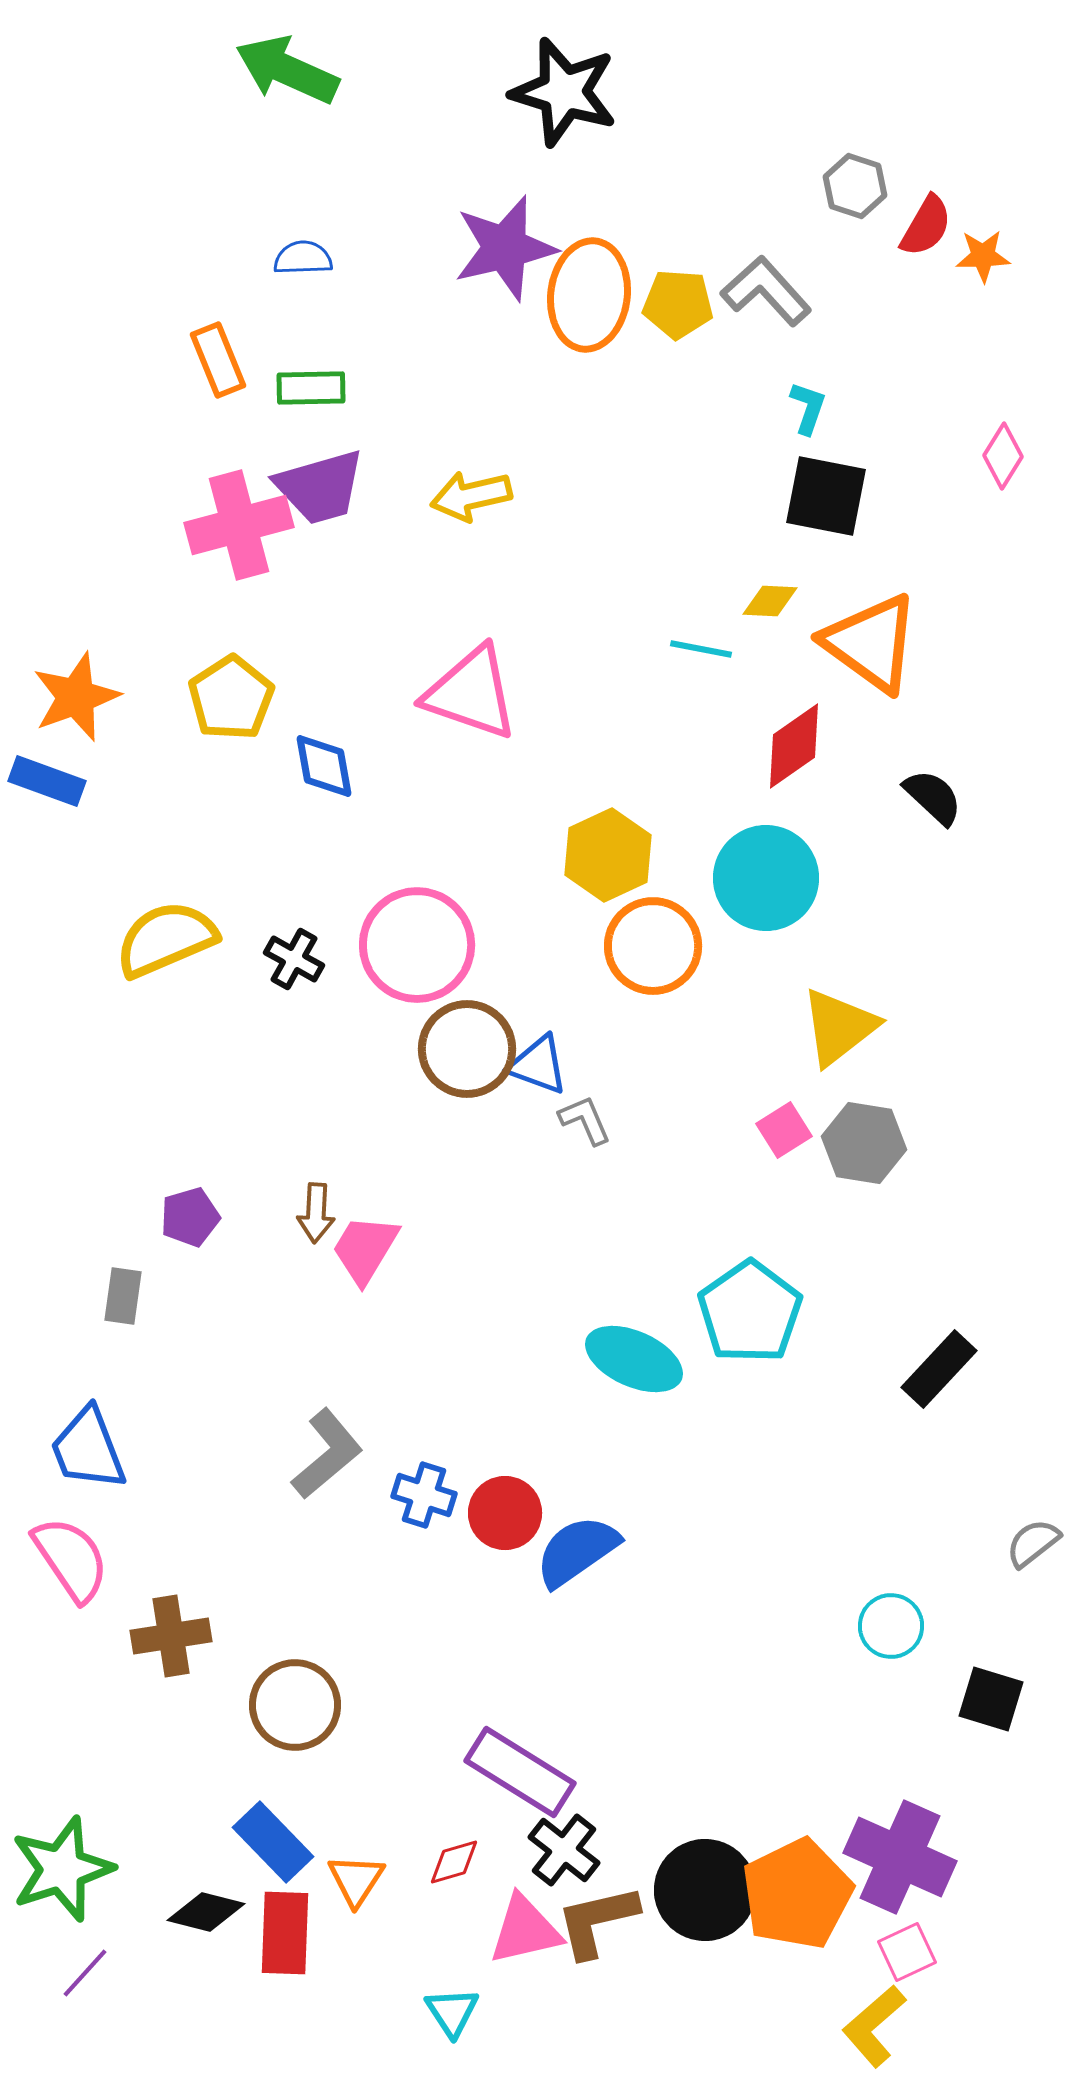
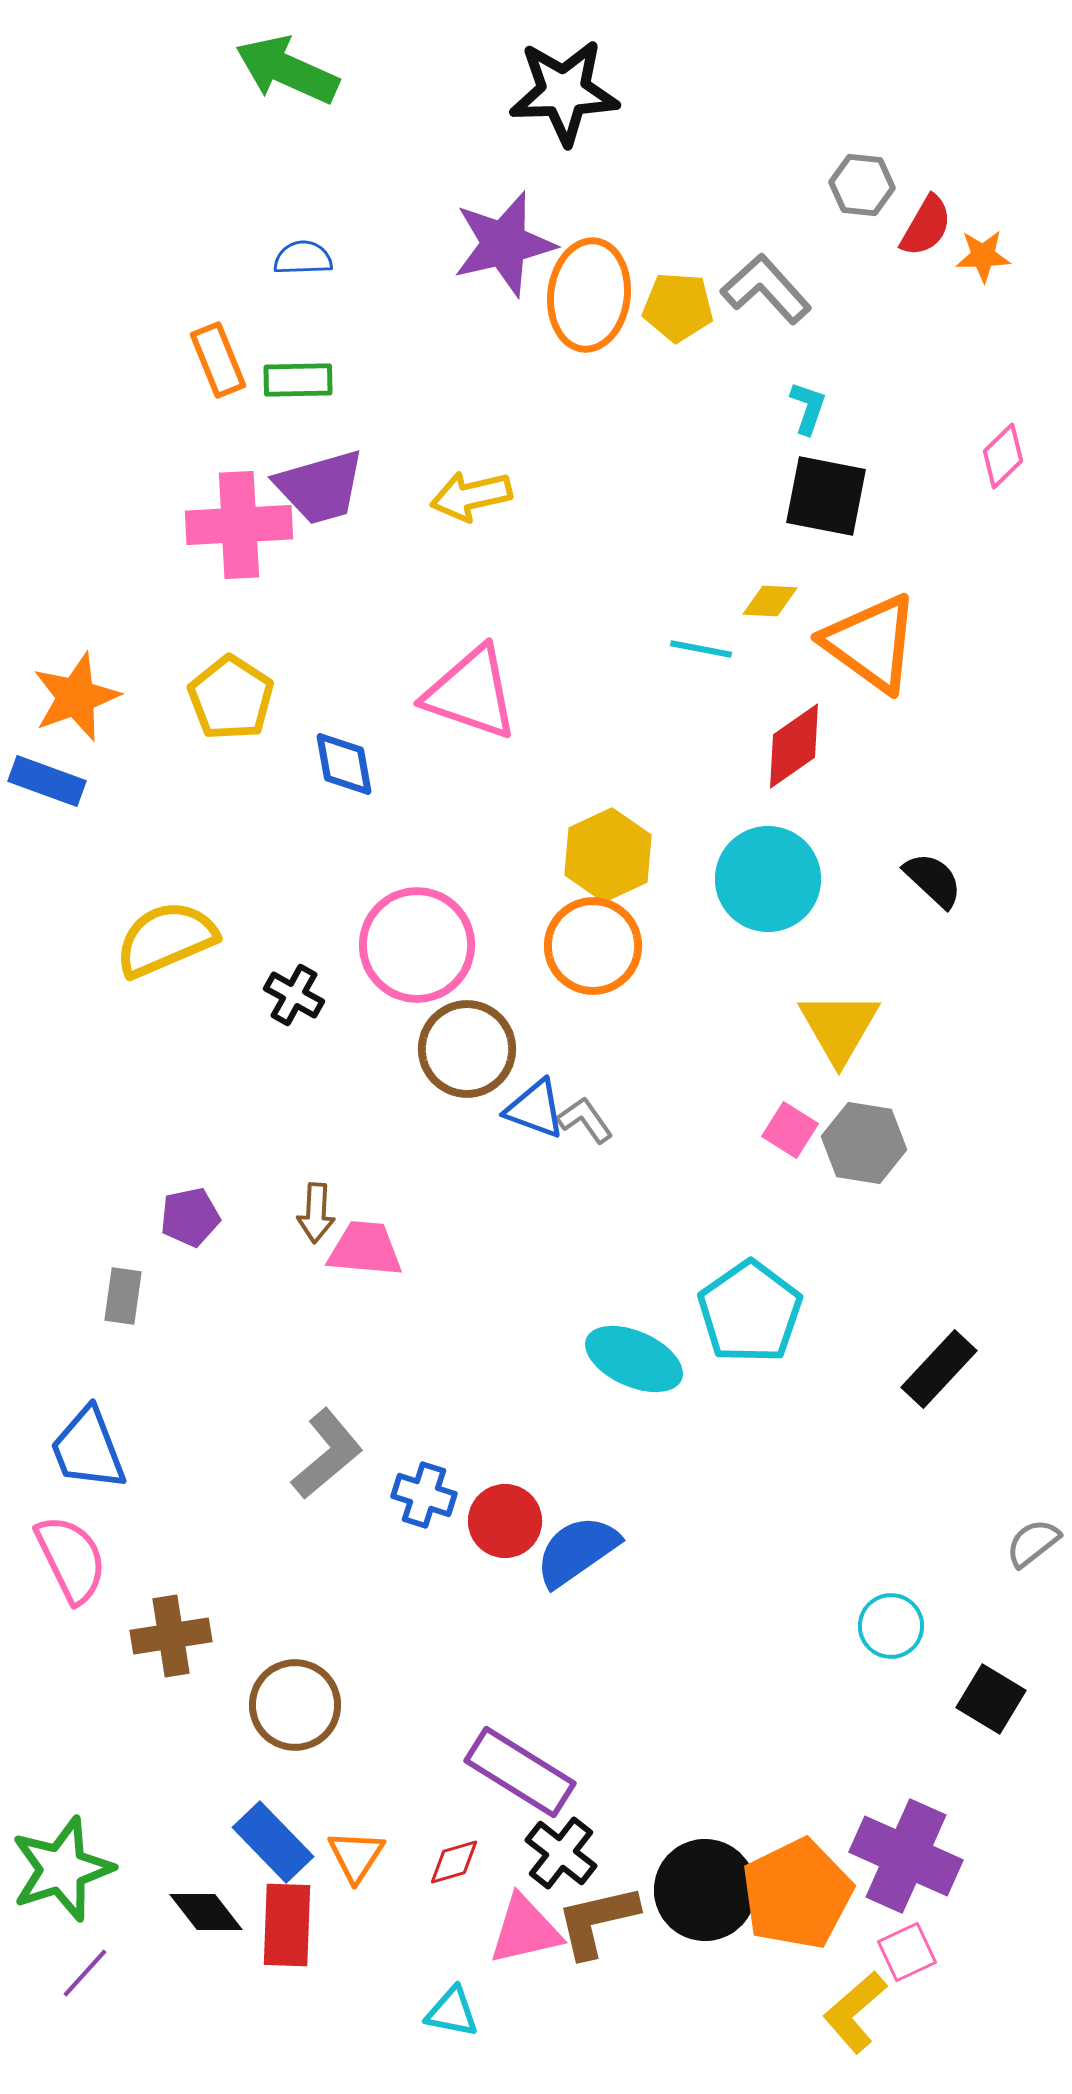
black star at (564, 92): rotated 19 degrees counterclockwise
gray hexagon at (855, 186): moved 7 px right, 1 px up; rotated 12 degrees counterclockwise
purple star at (505, 248): moved 1 px left, 4 px up
gray L-shape at (766, 291): moved 2 px up
yellow pentagon at (678, 304): moved 3 px down
green rectangle at (311, 388): moved 13 px left, 8 px up
pink diamond at (1003, 456): rotated 14 degrees clockwise
pink cross at (239, 525): rotated 12 degrees clockwise
yellow pentagon at (231, 698): rotated 6 degrees counterclockwise
blue diamond at (324, 766): moved 20 px right, 2 px up
black semicircle at (933, 797): moved 83 px down
cyan circle at (766, 878): moved 2 px right, 1 px down
orange circle at (653, 946): moved 60 px left
black cross at (294, 959): moved 36 px down
yellow triangle at (839, 1027): rotated 22 degrees counterclockwise
blue triangle at (538, 1065): moved 3 px left, 44 px down
gray L-shape at (585, 1120): rotated 12 degrees counterclockwise
pink square at (784, 1130): moved 6 px right; rotated 26 degrees counterclockwise
purple pentagon at (190, 1217): rotated 4 degrees clockwise
pink trapezoid at (365, 1249): rotated 64 degrees clockwise
red circle at (505, 1513): moved 8 px down
pink semicircle at (71, 1559): rotated 8 degrees clockwise
black square at (991, 1699): rotated 14 degrees clockwise
black cross at (564, 1850): moved 3 px left, 3 px down
purple cross at (900, 1857): moved 6 px right, 1 px up
orange triangle at (356, 1880): moved 24 px up
black diamond at (206, 1912): rotated 38 degrees clockwise
red rectangle at (285, 1933): moved 2 px right, 8 px up
cyan triangle at (452, 2012): rotated 46 degrees counterclockwise
yellow L-shape at (874, 2026): moved 19 px left, 14 px up
